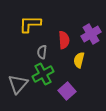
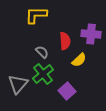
yellow L-shape: moved 6 px right, 9 px up
purple cross: rotated 36 degrees clockwise
red semicircle: moved 1 px right, 1 px down
gray semicircle: rotated 128 degrees clockwise
yellow semicircle: rotated 147 degrees counterclockwise
green cross: rotated 10 degrees counterclockwise
